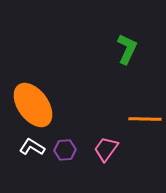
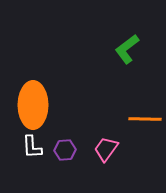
green L-shape: rotated 152 degrees counterclockwise
orange ellipse: rotated 36 degrees clockwise
white L-shape: rotated 125 degrees counterclockwise
